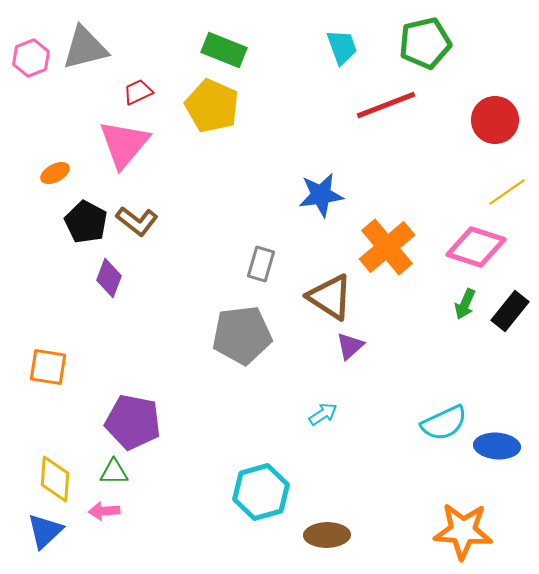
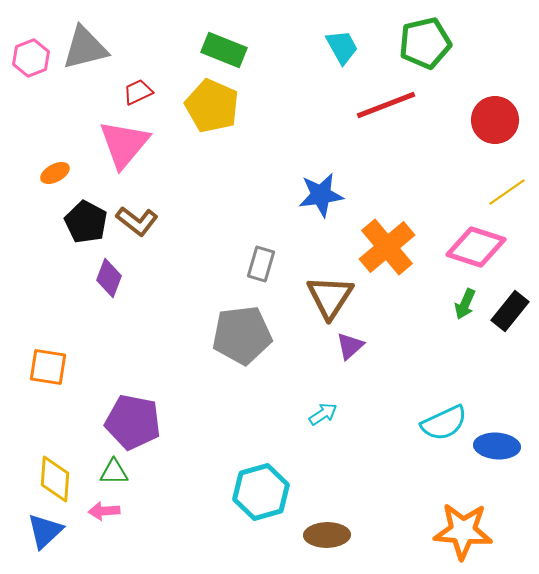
cyan trapezoid: rotated 9 degrees counterclockwise
brown triangle: rotated 30 degrees clockwise
